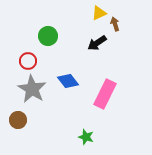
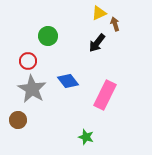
black arrow: rotated 18 degrees counterclockwise
pink rectangle: moved 1 px down
